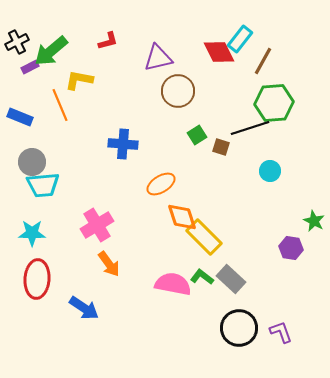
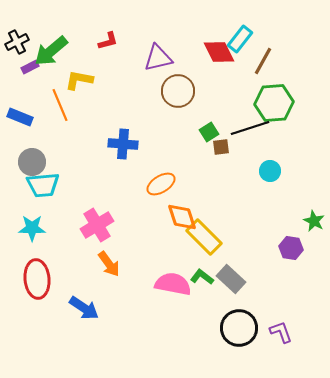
green square: moved 12 px right, 3 px up
brown square: rotated 24 degrees counterclockwise
cyan star: moved 5 px up
red ellipse: rotated 9 degrees counterclockwise
